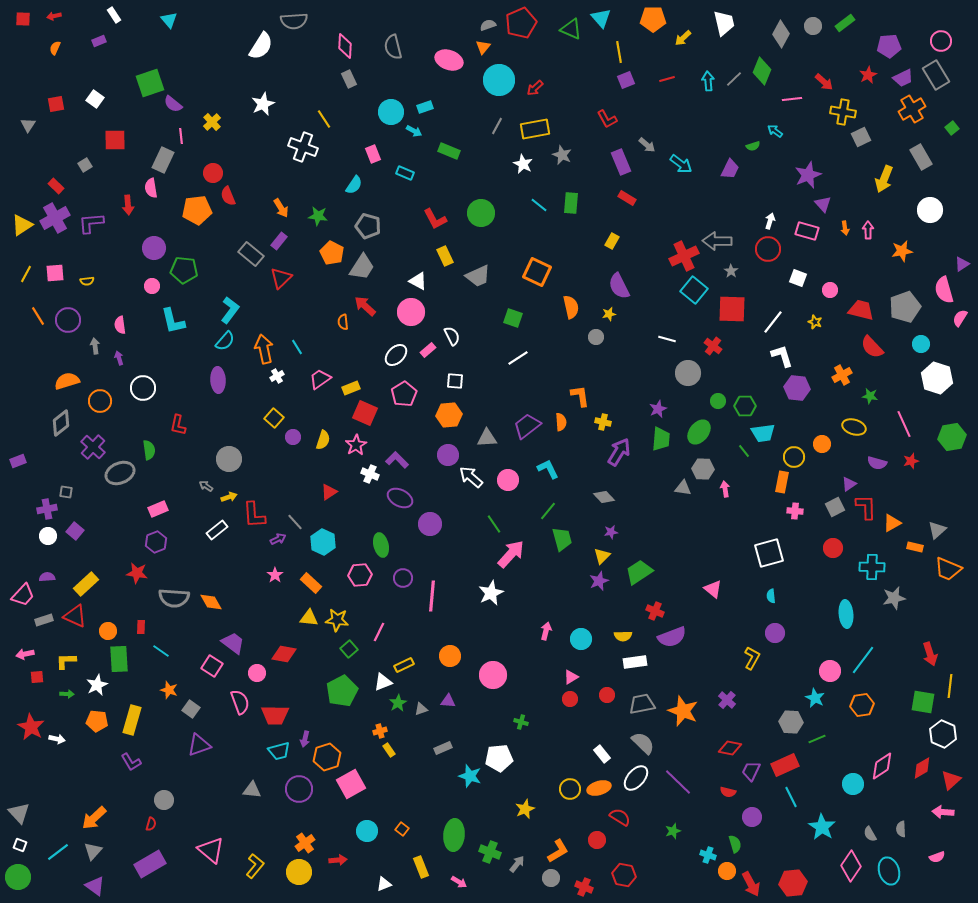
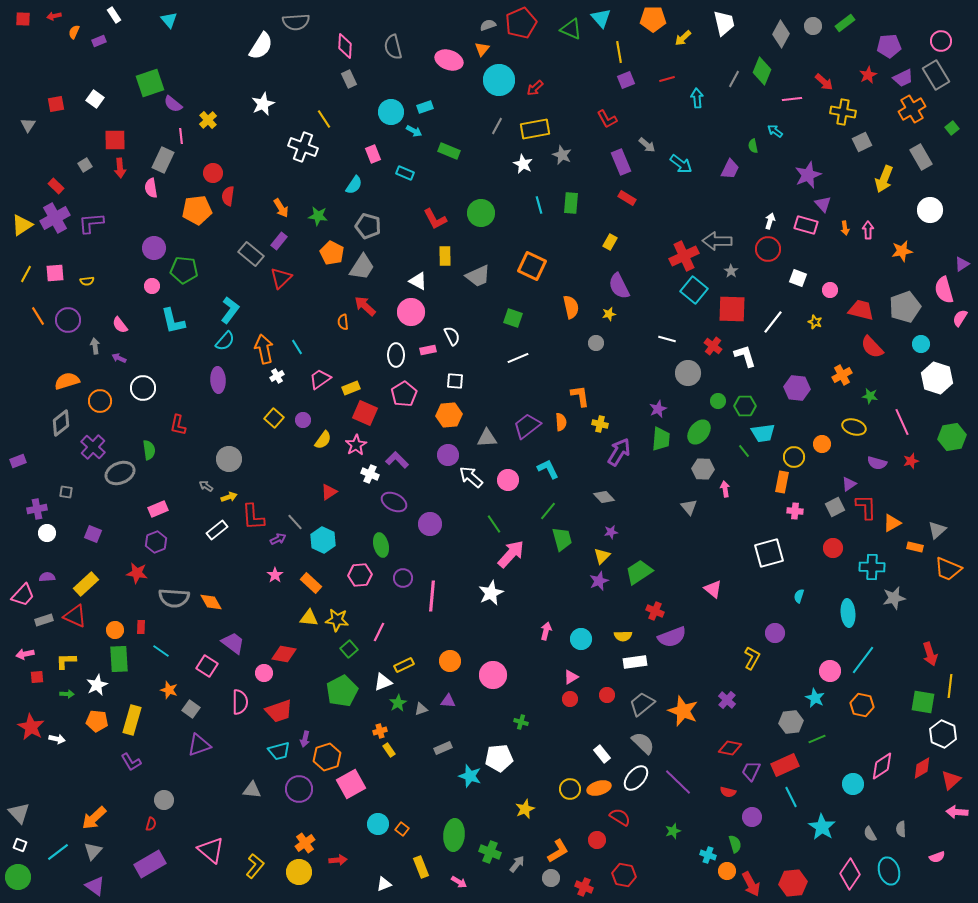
gray semicircle at (294, 21): moved 2 px right, 1 px down
orange triangle at (483, 47): moved 1 px left, 2 px down
orange semicircle at (55, 48): moved 19 px right, 16 px up
gray line at (734, 79): rotated 18 degrees counterclockwise
cyan arrow at (708, 81): moved 11 px left, 17 px down
yellow cross at (212, 122): moved 4 px left, 2 px up
gray square at (861, 137): moved 1 px right, 5 px down
green semicircle at (753, 146): rotated 96 degrees clockwise
red semicircle at (228, 196): rotated 30 degrees clockwise
red arrow at (128, 205): moved 8 px left, 37 px up
cyan line at (539, 205): rotated 36 degrees clockwise
pink rectangle at (807, 231): moved 1 px left, 6 px up
yellow rectangle at (612, 241): moved 2 px left, 1 px down
yellow rectangle at (445, 256): rotated 24 degrees clockwise
orange square at (537, 272): moved 5 px left, 6 px up
pink semicircle at (120, 325): rotated 30 degrees counterclockwise
gray circle at (596, 337): moved 6 px down
pink rectangle at (428, 350): rotated 28 degrees clockwise
white ellipse at (396, 355): rotated 45 degrees counterclockwise
white L-shape at (782, 356): moved 37 px left
purple arrow at (119, 358): rotated 48 degrees counterclockwise
white line at (518, 358): rotated 10 degrees clockwise
yellow cross at (603, 422): moved 3 px left, 2 px down
pink line at (904, 424): moved 2 px left, 2 px up
purple circle at (293, 437): moved 10 px right, 17 px up
yellow semicircle at (323, 440): rotated 18 degrees clockwise
gray triangle at (683, 488): moved 6 px right, 19 px down; rotated 42 degrees clockwise
purple ellipse at (400, 498): moved 6 px left, 4 px down
purple cross at (47, 509): moved 10 px left
red L-shape at (254, 515): moved 1 px left, 2 px down
purple square at (75, 531): moved 18 px right, 3 px down; rotated 18 degrees counterclockwise
white circle at (48, 536): moved 1 px left, 3 px up
cyan hexagon at (323, 542): moved 2 px up
cyan semicircle at (771, 596): moved 28 px right; rotated 24 degrees clockwise
cyan ellipse at (846, 614): moved 2 px right, 1 px up
orange circle at (108, 631): moved 7 px right, 1 px up
orange circle at (450, 656): moved 5 px down
pink square at (212, 666): moved 5 px left
pink circle at (257, 673): moved 7 px right
pink semicircle at (240, 702): rotated 20 degrees clockwise
gray trapezoid at (642, 704): rotated 28 degrees counterclockwise
orange hexagon at (862, 705): rotated 20 degrees clockwise
red trapezoid at (275, 715): moved 4 px right, 4 px up; rotated 20 degrees counterclockwise
gray hexagon at (791, 722): rotated 10 degrees counterclockwise
pink arrow at (943, 812): moved 14 px right
cyan circle at (367, 831): moved 11 px right, 7 px up
pink diamond at (851, 866): moved 1 px left, 8 px down
